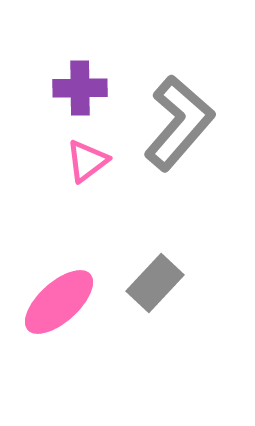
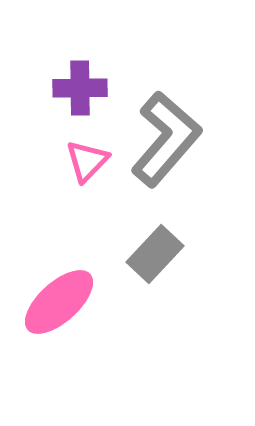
gray L-shape: moved 13 px left, 16 px down
pink triangle: rotated 9 degrees counterclockwise
gray rectangle: moved 29 px up
